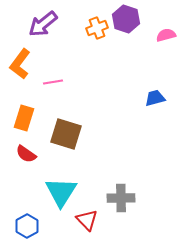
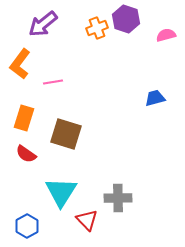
gray cross: moved 3 px left
